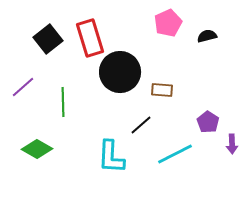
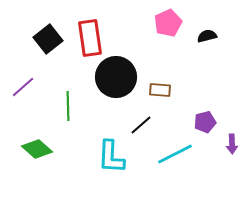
red rectangle: rotated 9 degrees clockwise
black circle: moved 4 px left, 5 px down
brown rectangle: moved 2 px left
green line: moved 5 px right, 4 px down
purple pentagon: moved 3 px left; rotated 25 degrees clockwise
green diamond: rotated 12 degrees clockwise
